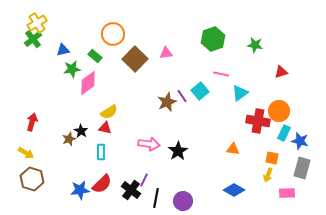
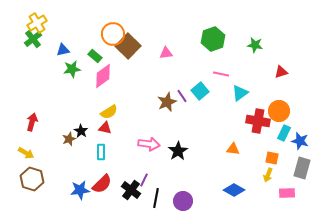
brown square at (135, 59): moved 7 px left, 13 px up
pink diamond at (88, 83): moved 15 px right, 7 px up
